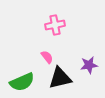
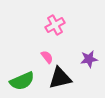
pink cross: rotated 18 degrees counterclockwise
purple star: moved 6 px up
green semicircle: moved 1 px up
